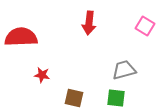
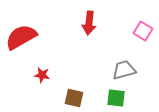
pink square: moved 2 px left, 5 px down
red semicircle: rotated 28 degrees counterclockwise
